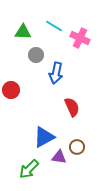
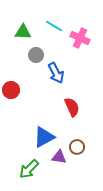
blue arrow: rotated 40 degrees counterclockwise
